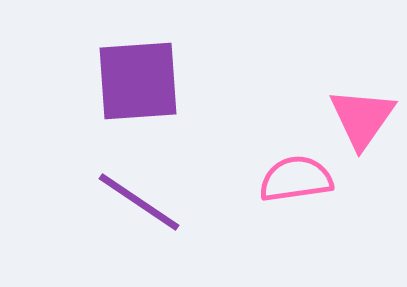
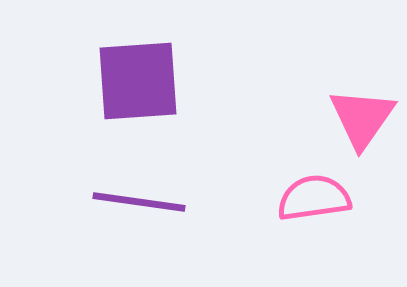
pink semicircle: moved 18 px right, 19 px down
purple line: rotated 26 degrees counterclockwise
